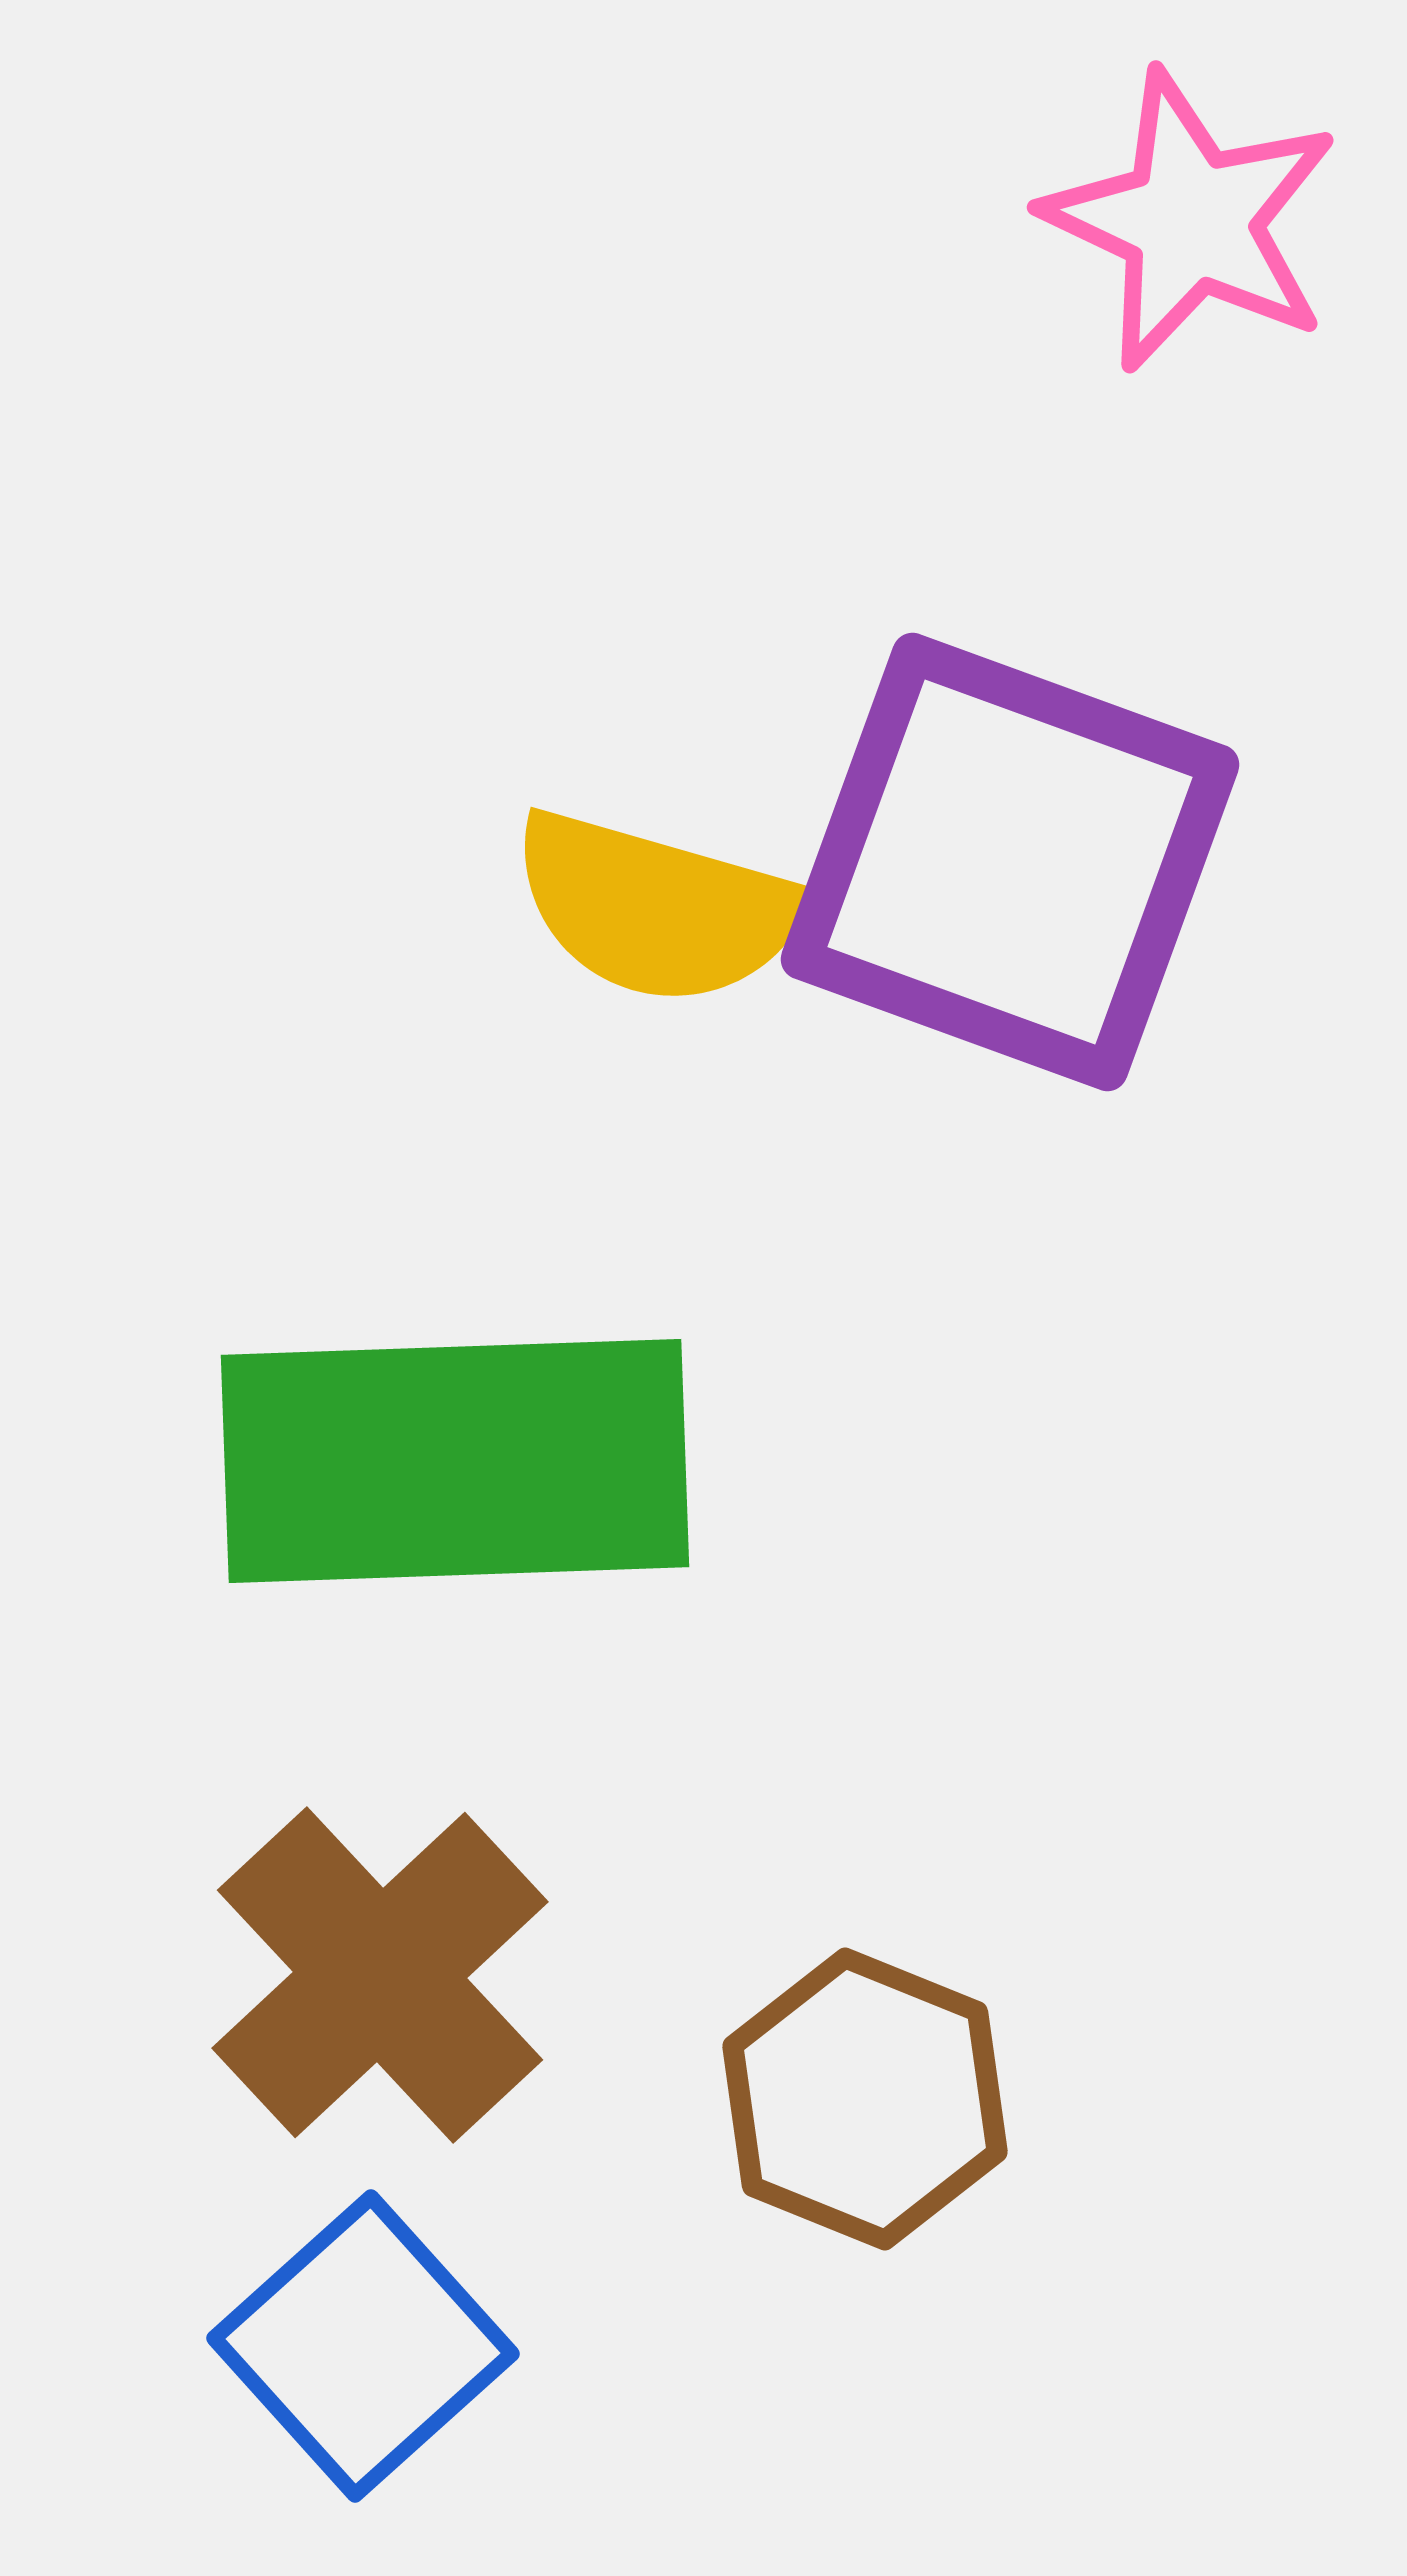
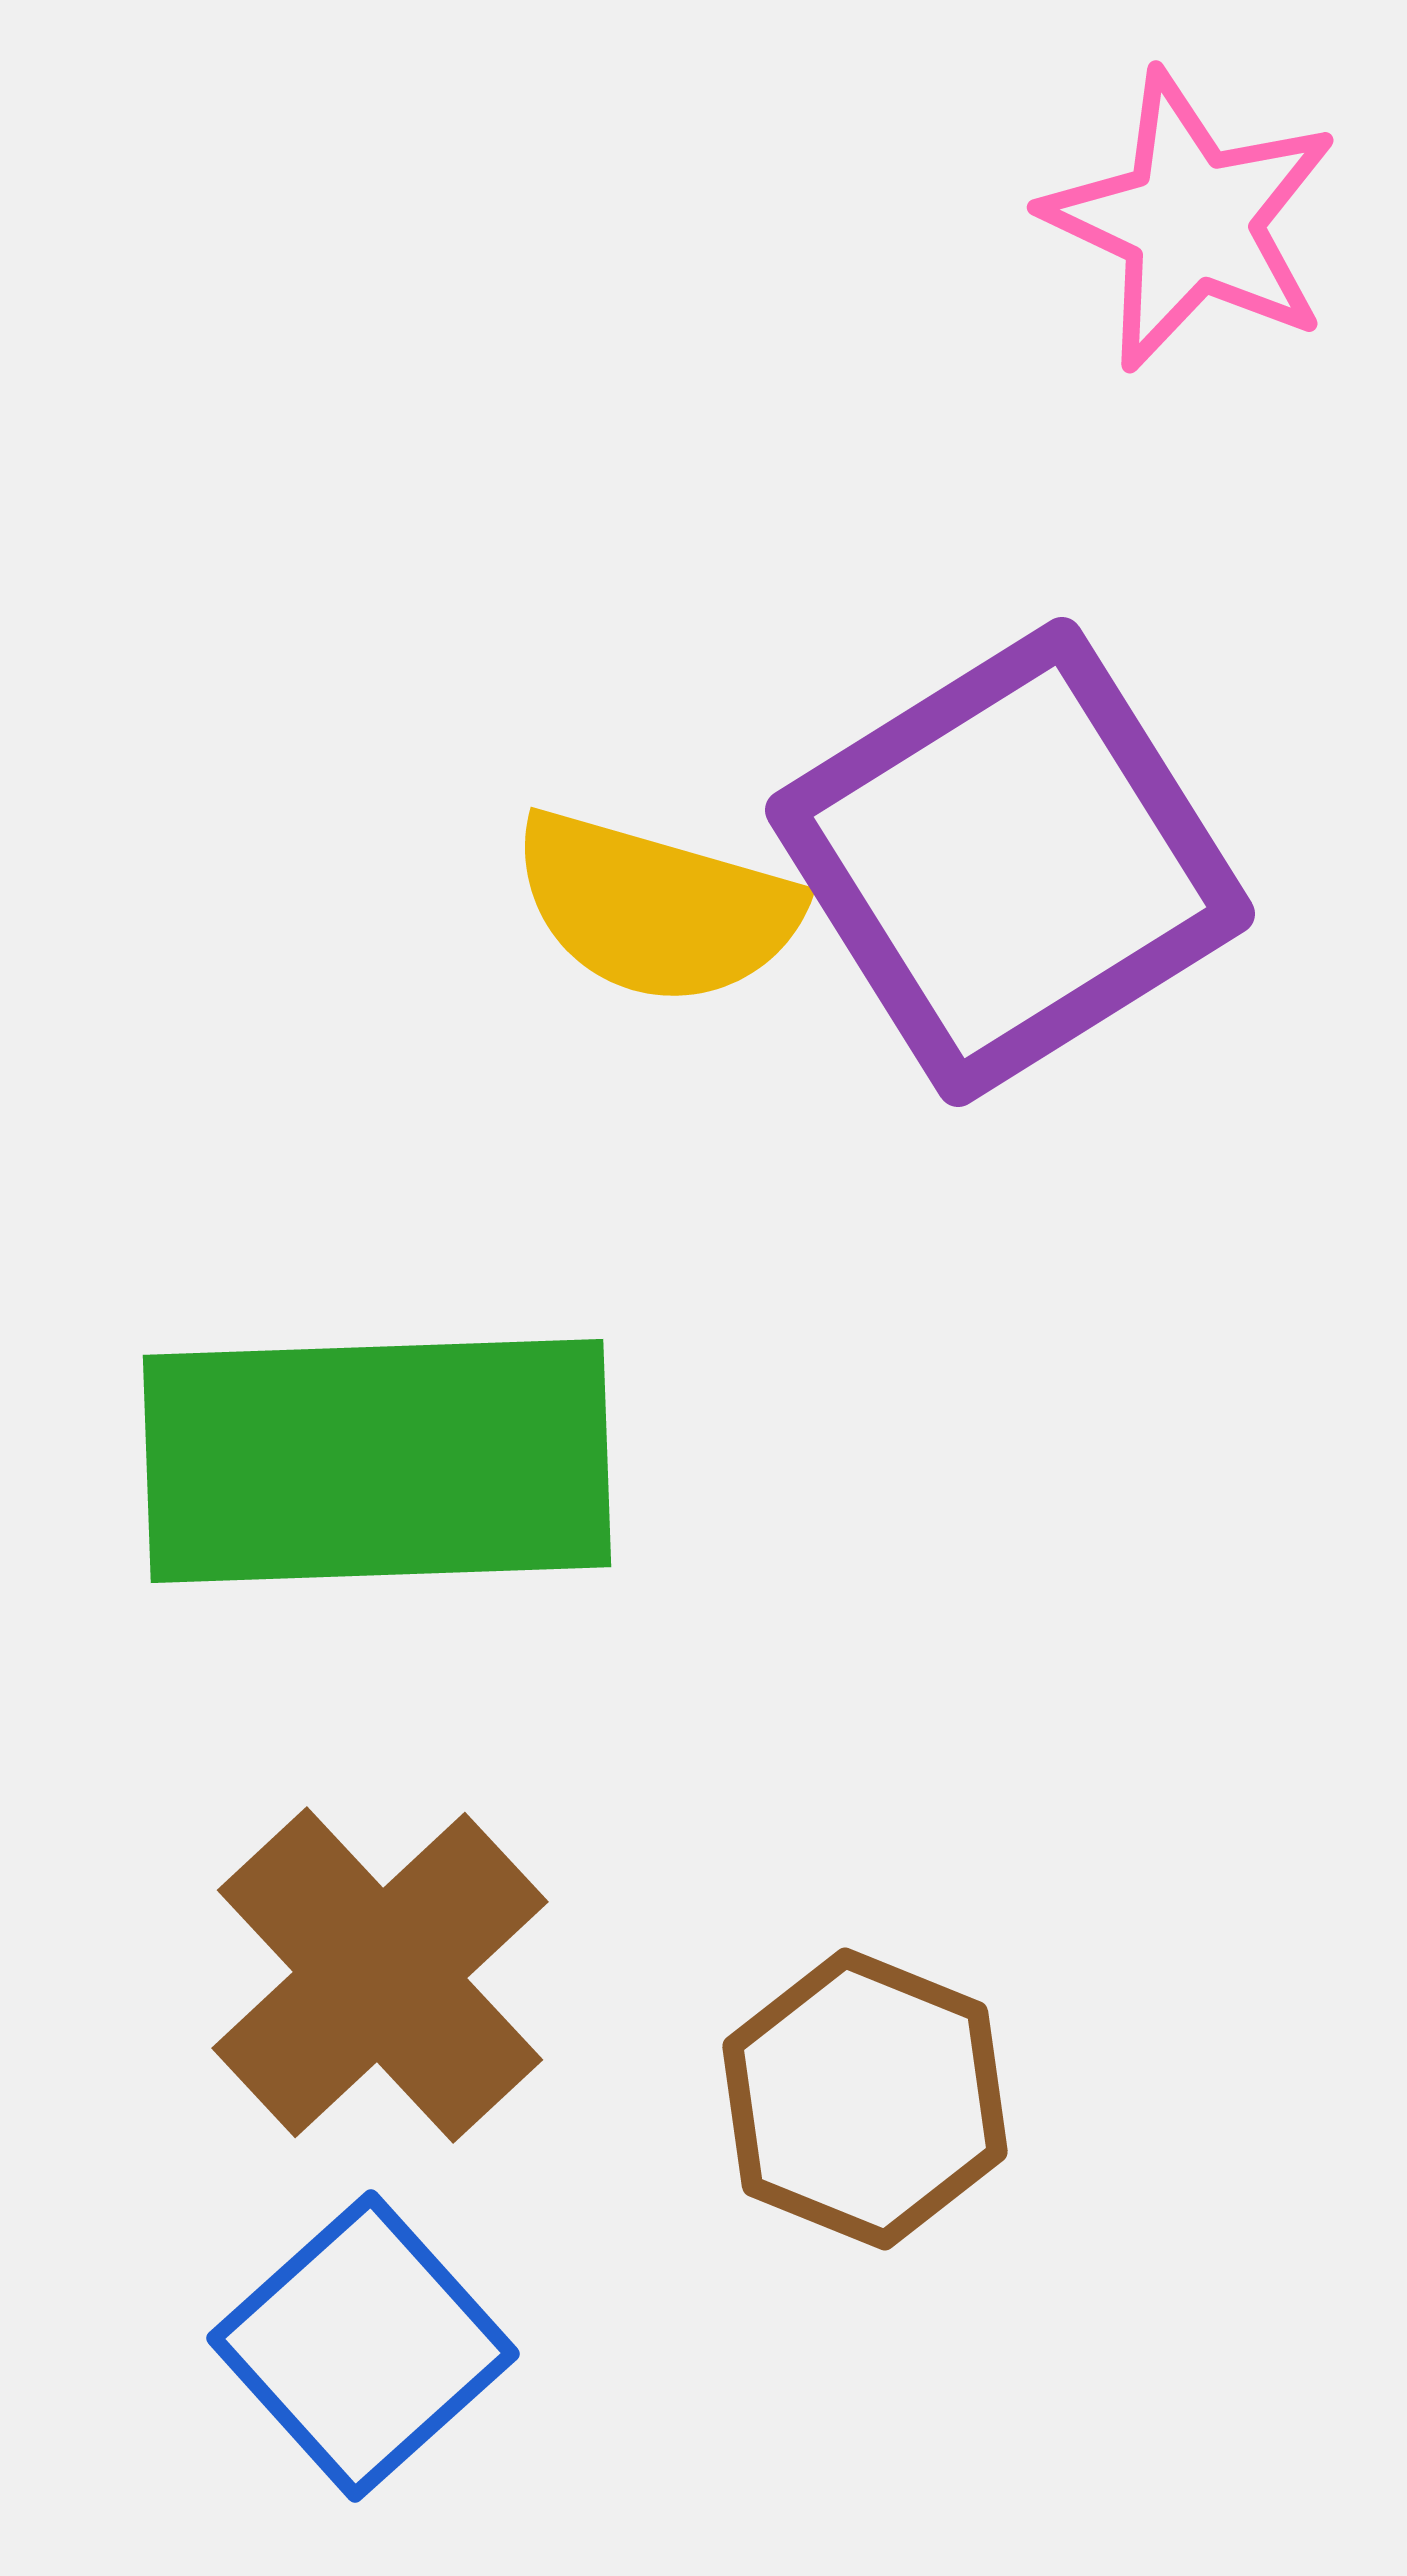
purple square: rotated 38 degrees clockwise
green rectangle: moved 78 px left
